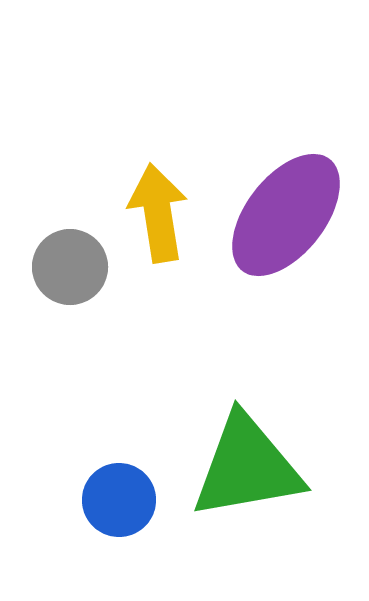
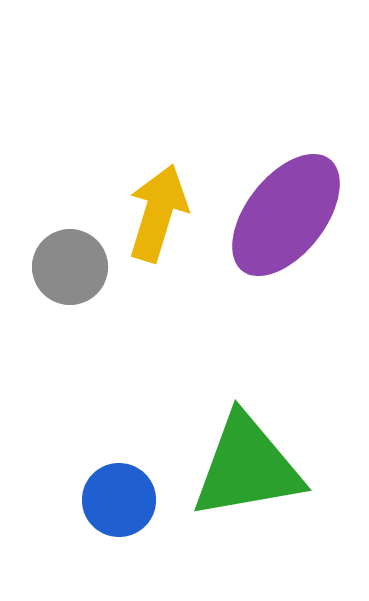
yellow arrow: rotated 26 degrees clockwise
